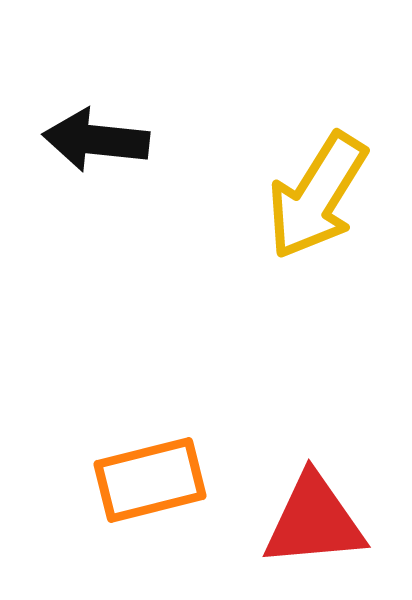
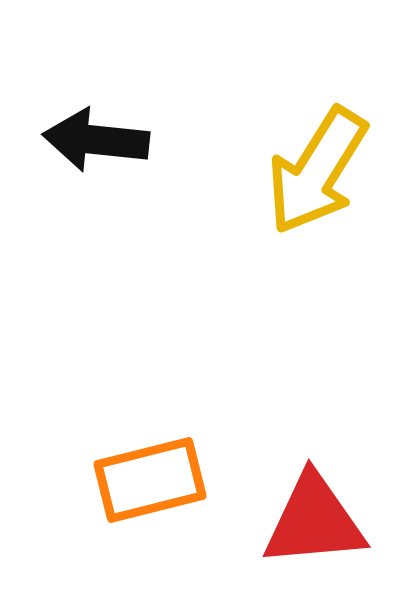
yellow arrow: moved 25 px up
